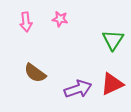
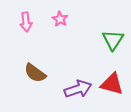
pink star: rotated 21 degrees clockwise
red triangle: rotated 40 degrees clockwise
